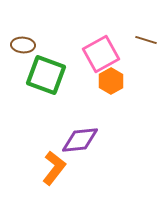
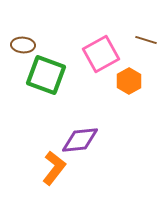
orange hexagon: moved 18 px right
